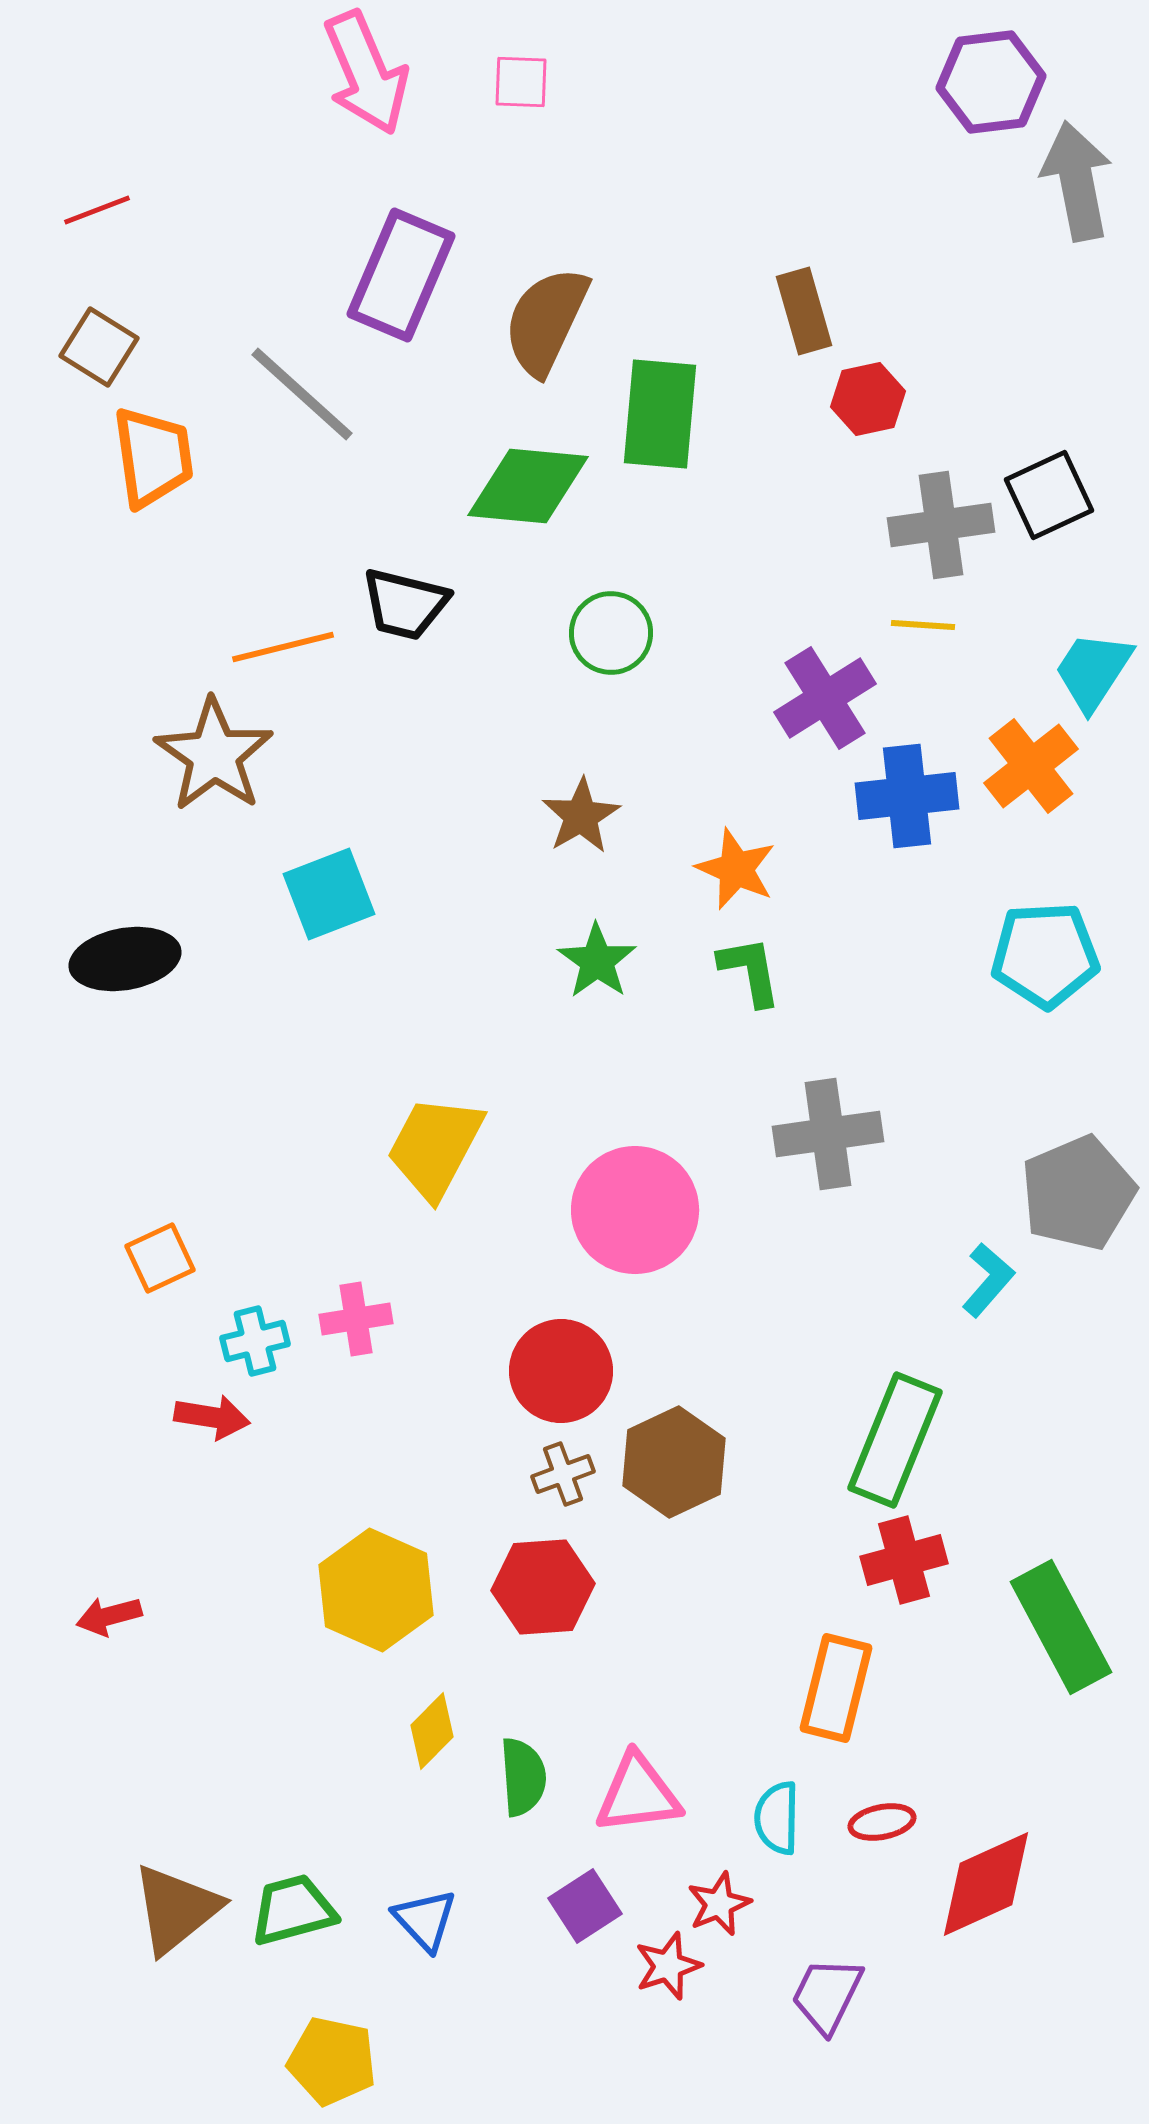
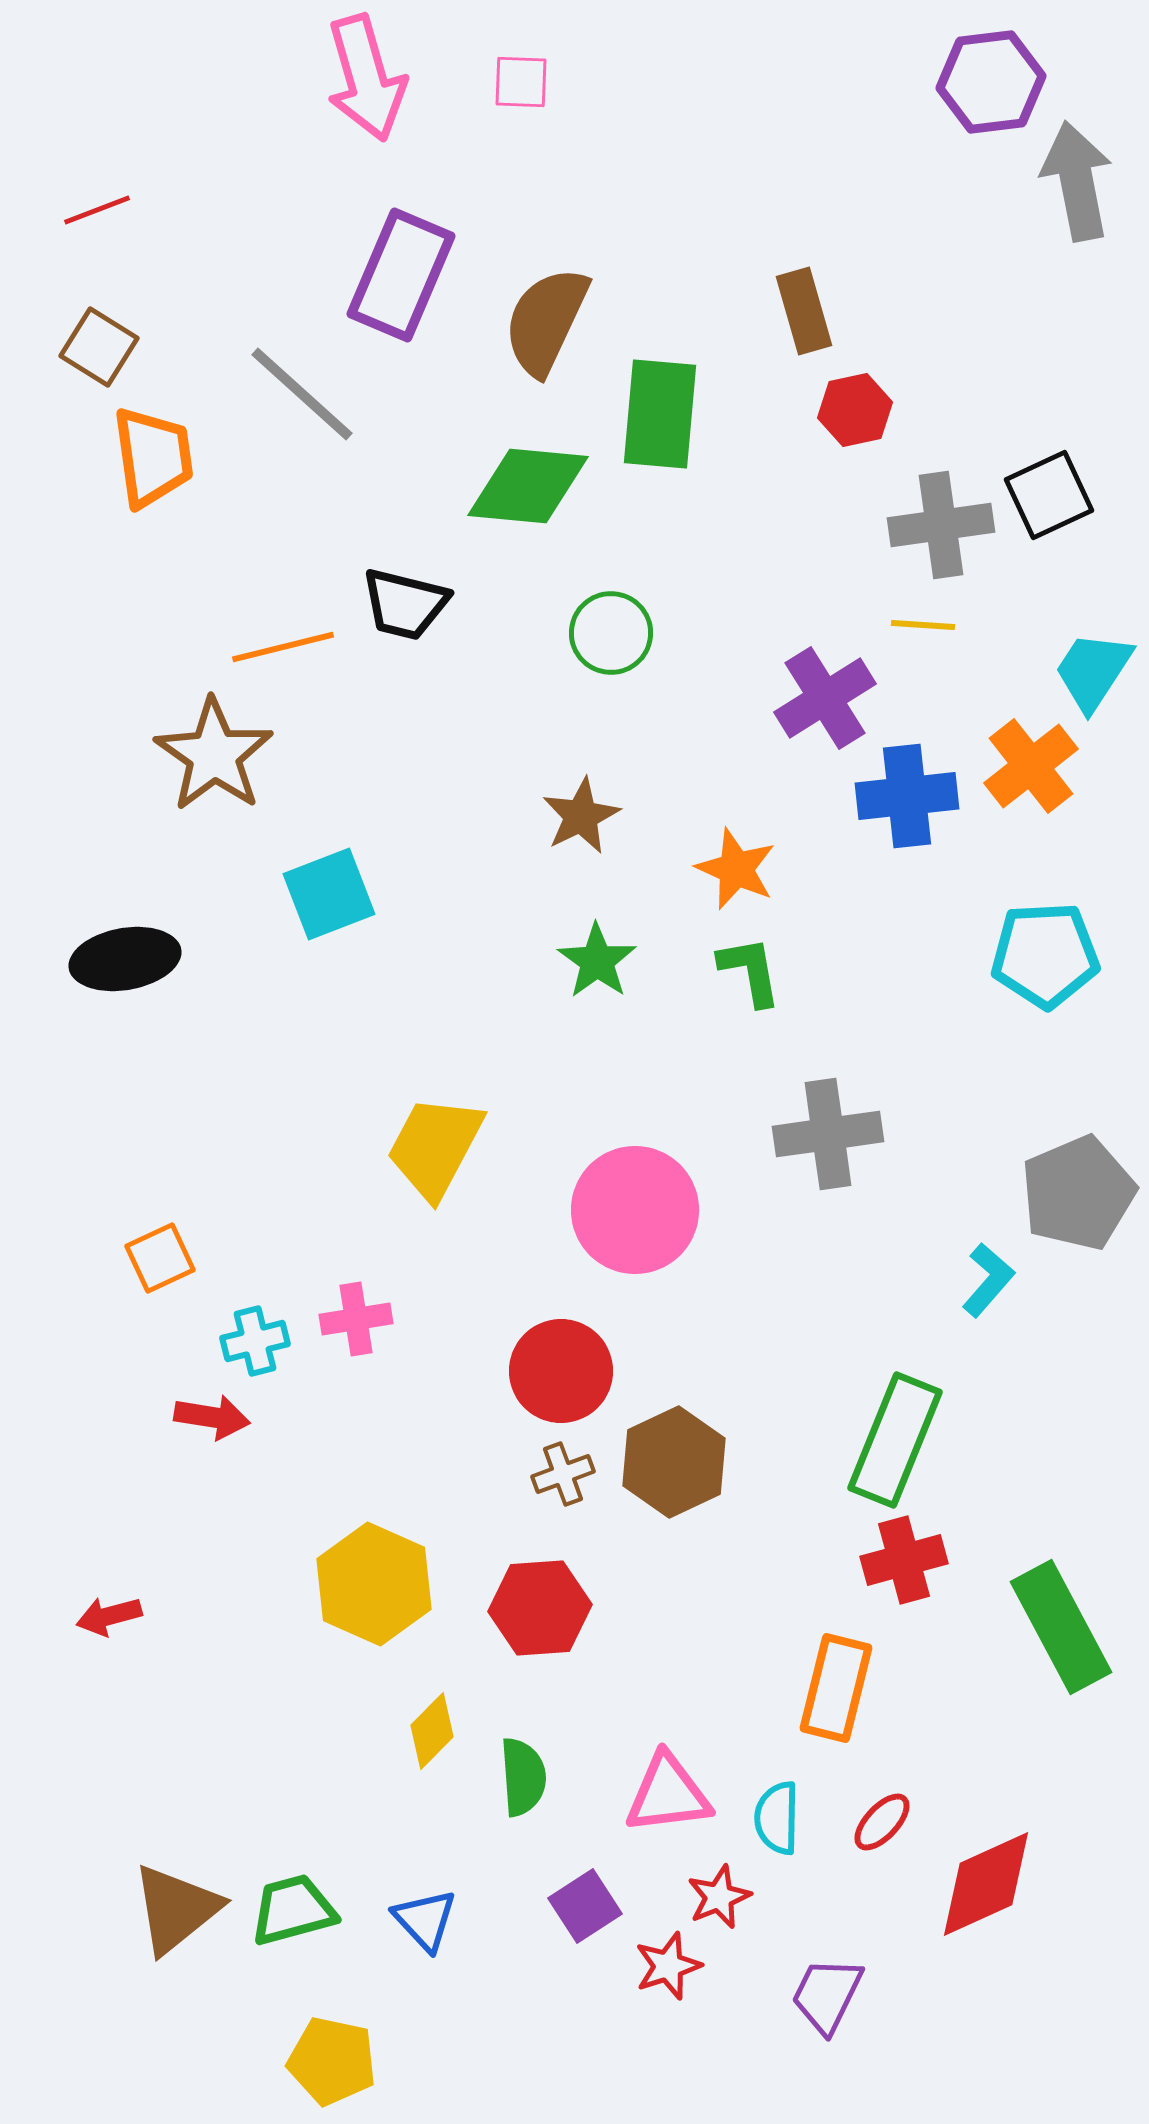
pink arrow at (366, 73): moved 5 px down; rotated 7 degrees clockwise
red hexagon at (868, 399): moved 13 px left, 11 px down
brown star at (581, 816): rotated 4 degrees clockwise
red hexagon at (543, 1587): moved 3 px left, 21 px down
yellow hexagon at (376, 1590): moved 2 px left, 6 px up
pink triangle at (638, 1794): moved 30 px right
red ellipse at (882, 1822): rotated 36 degrees counterclockwise
red star at (719, 1904): moved 7 px up
